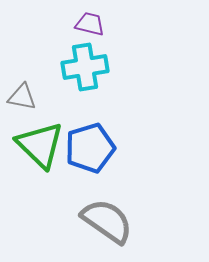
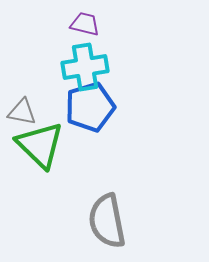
purple trapezoid: moved 5 px left
gray triangle: moved 15 px down
blue pentagon: moved 41 px up
gray semicircle: rotated 136 degrees counterclockwise
